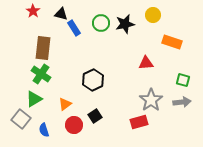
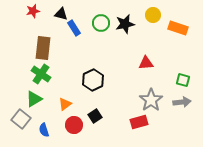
red star: rotated 24 degrees clockwise
orange rectangle: moved 6 px right, 14 px up
